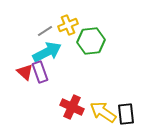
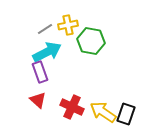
yellow cross: rotated 12 degrees clockwise
gray line: moved 2 px up
green hexagon: rotated 16 degrees clockwise
red triangle: moved 13 px right, 28 px down
black rectangle: rotated 25 degrees clockwise
